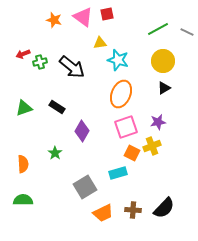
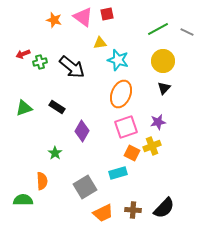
black triangle: rotated 16 degrees counterclockwise
orange semicircle: moved 19 px right, 17 px down
